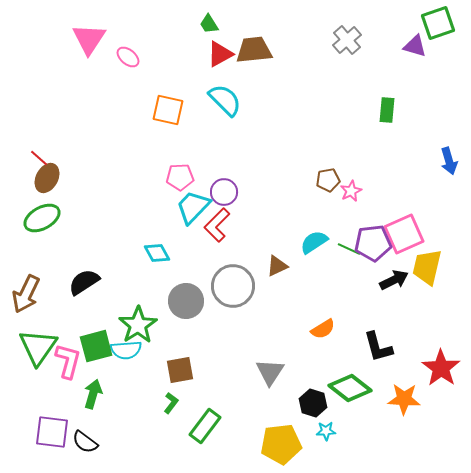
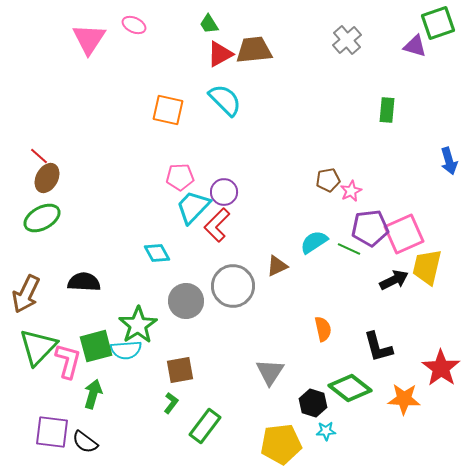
pink ellipse at (128, 57): moved 6 px right, 32 px up; rotated 15 degrees counterclockwise
red line at (39, 158): moved 2 px up
purple pentagon at (373, 243): moved 3 px left, 15 px up
black semicircle at (84, 282): rotated 36 degrees clockwise
orange semicircle at (323, 329): rotated 70 degrees counterclockwise
green triangle at (38, 347): rotated 9 degrees clockwise
